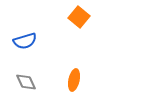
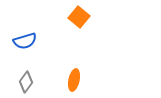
gray diamond: rotated 60 degrees clockwise
